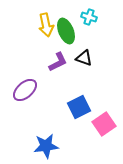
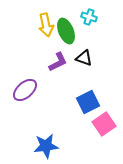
blue square: moved 9 px right, 5 px up
